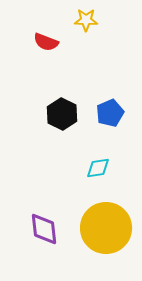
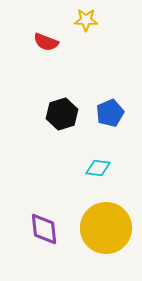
black hexagon: rotated 16 degrees clockwise
cyan diamond: rotated 15 degrees clockwise
